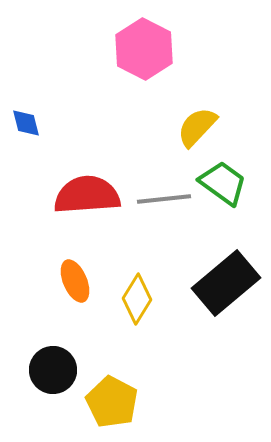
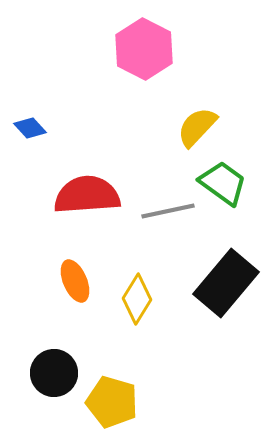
blue diamond: moved 4 px right, 5 px down; rotated 28 degrees counterclockwise
gray line: moved 4 px right, 12 px down; rotated 6 degrees counterclockwise
black rectangle: rotated 10 degrees counterclockwise
black circle: moved 1 px right, 3 px down
yellow pentagon: rotated 12 degrees counterclockwise
